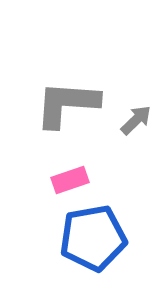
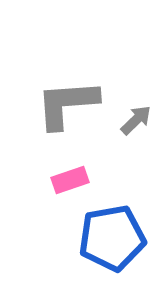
gray L-shape: rotated 8 degrees counterclockwise
blue pentagon: moved 19 px right
